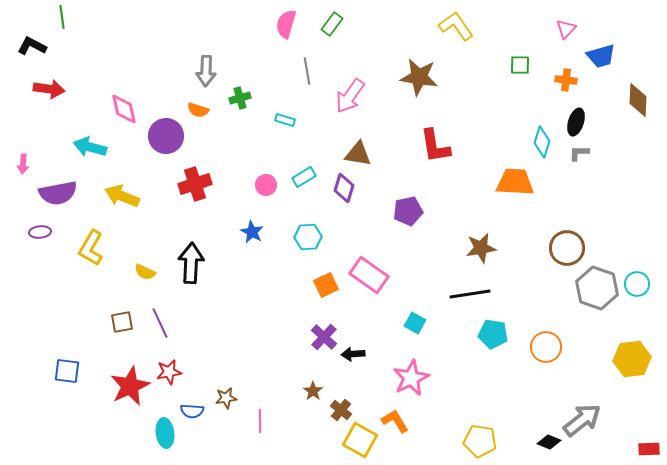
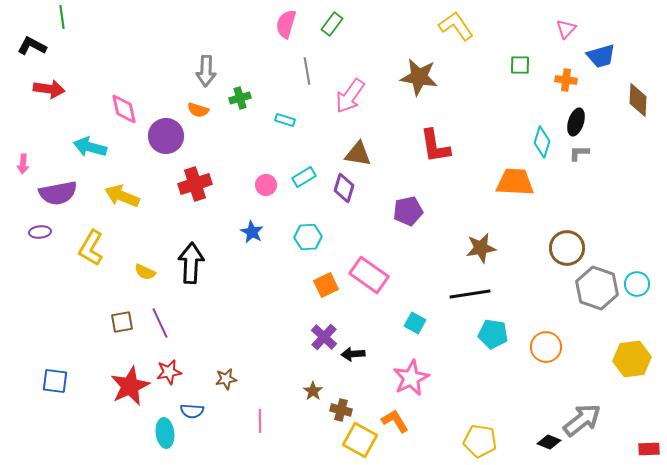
blue square at (67, 371): moved 12 px left, 10 px down
brown star at (226, 398): moved 19 px up
brown cross at (341, 410): rotated 25 degrees counterclockwise
